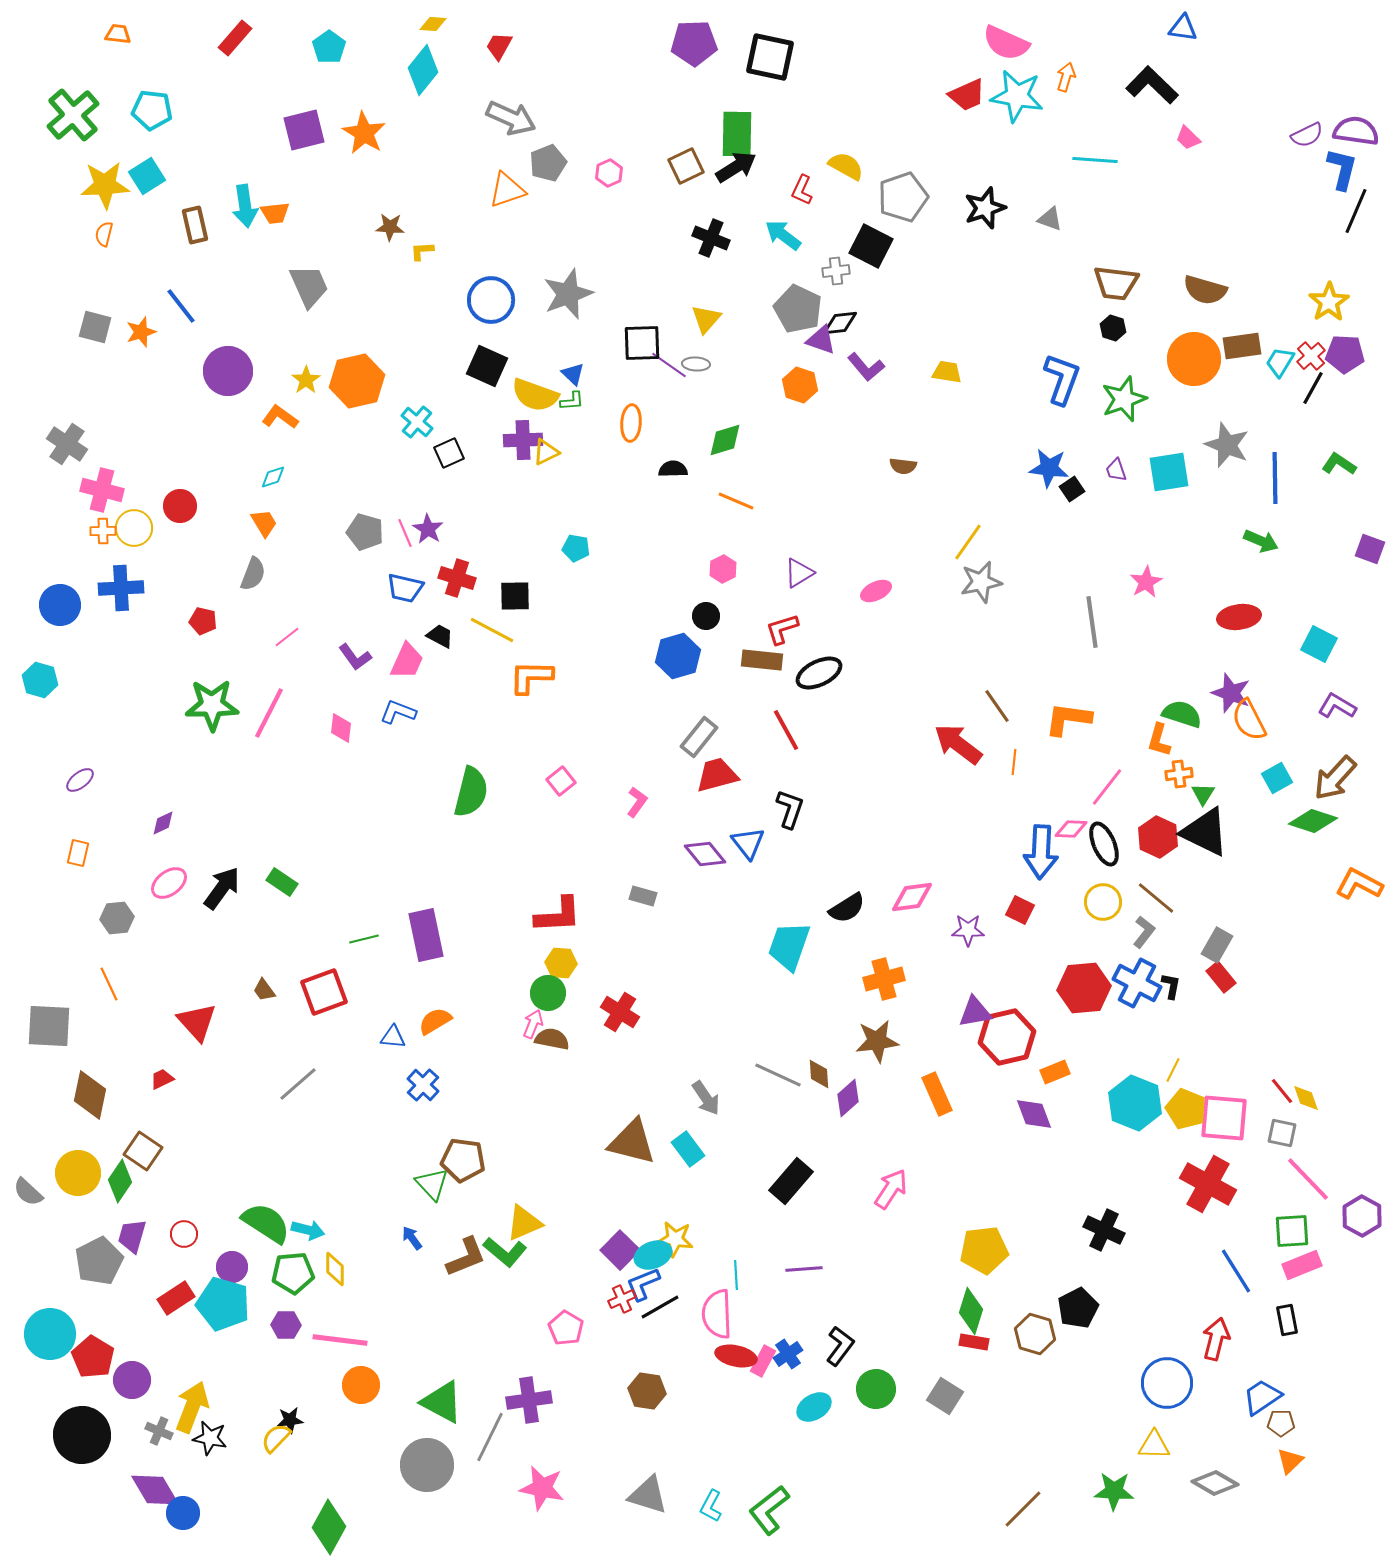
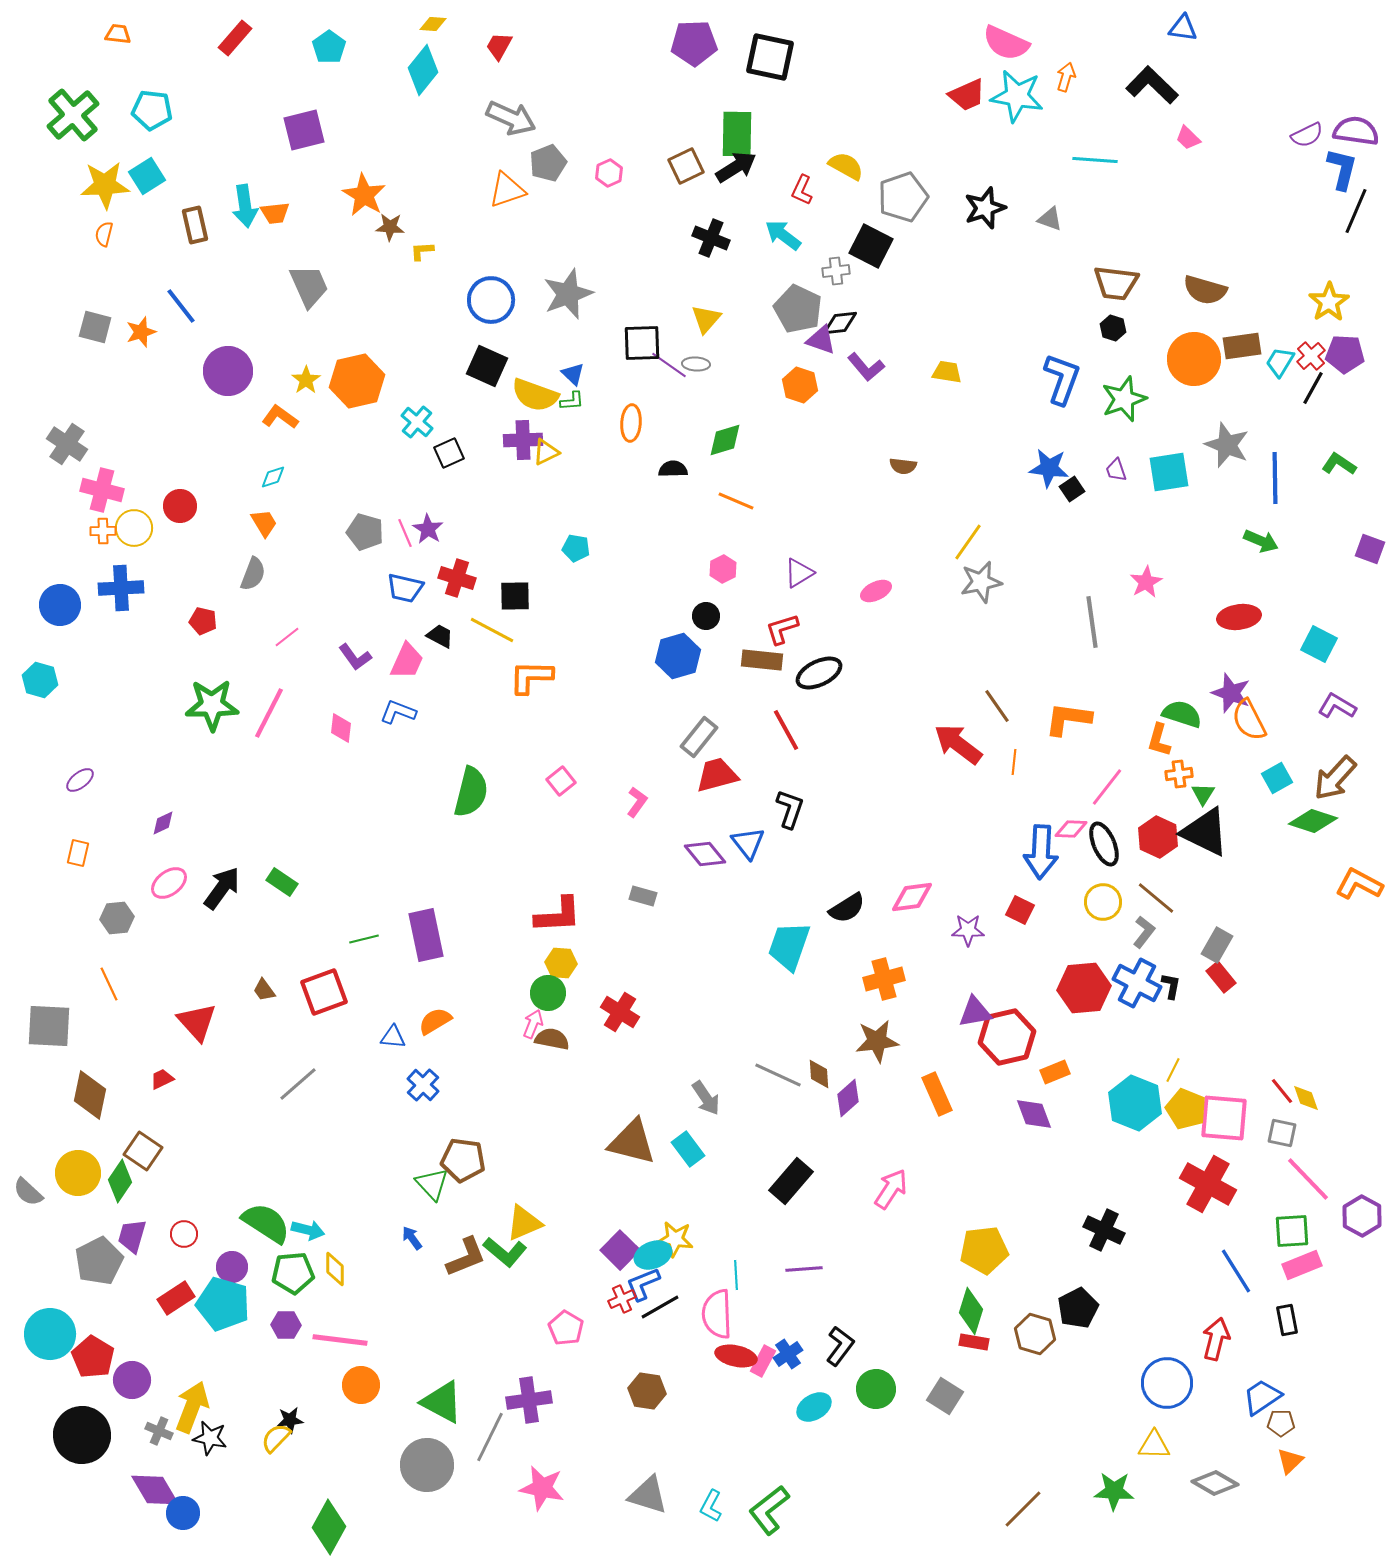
orange star at (364, 133): moved 62 px down
